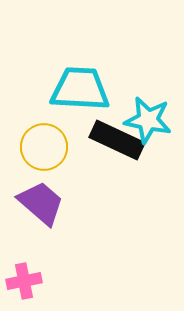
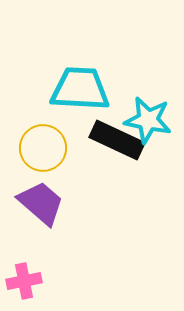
yellow circle: moved 1 px left, 1 px down
